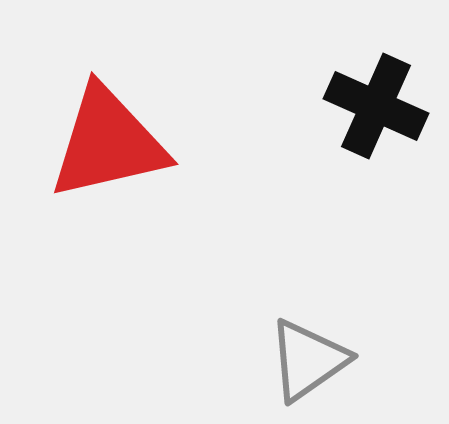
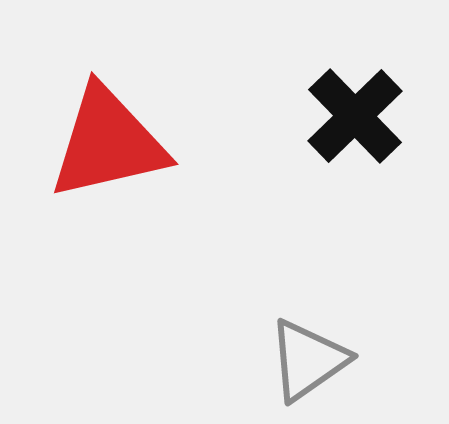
black cross: moved 21 px left, 10 px down; rotated 22 degrees clockwise
